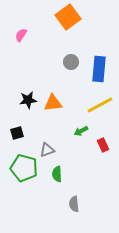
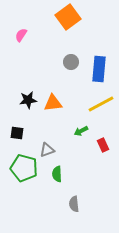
yellow line: moved 1 px right, 1 px up
black square: rotated 24 degrees clockwise
